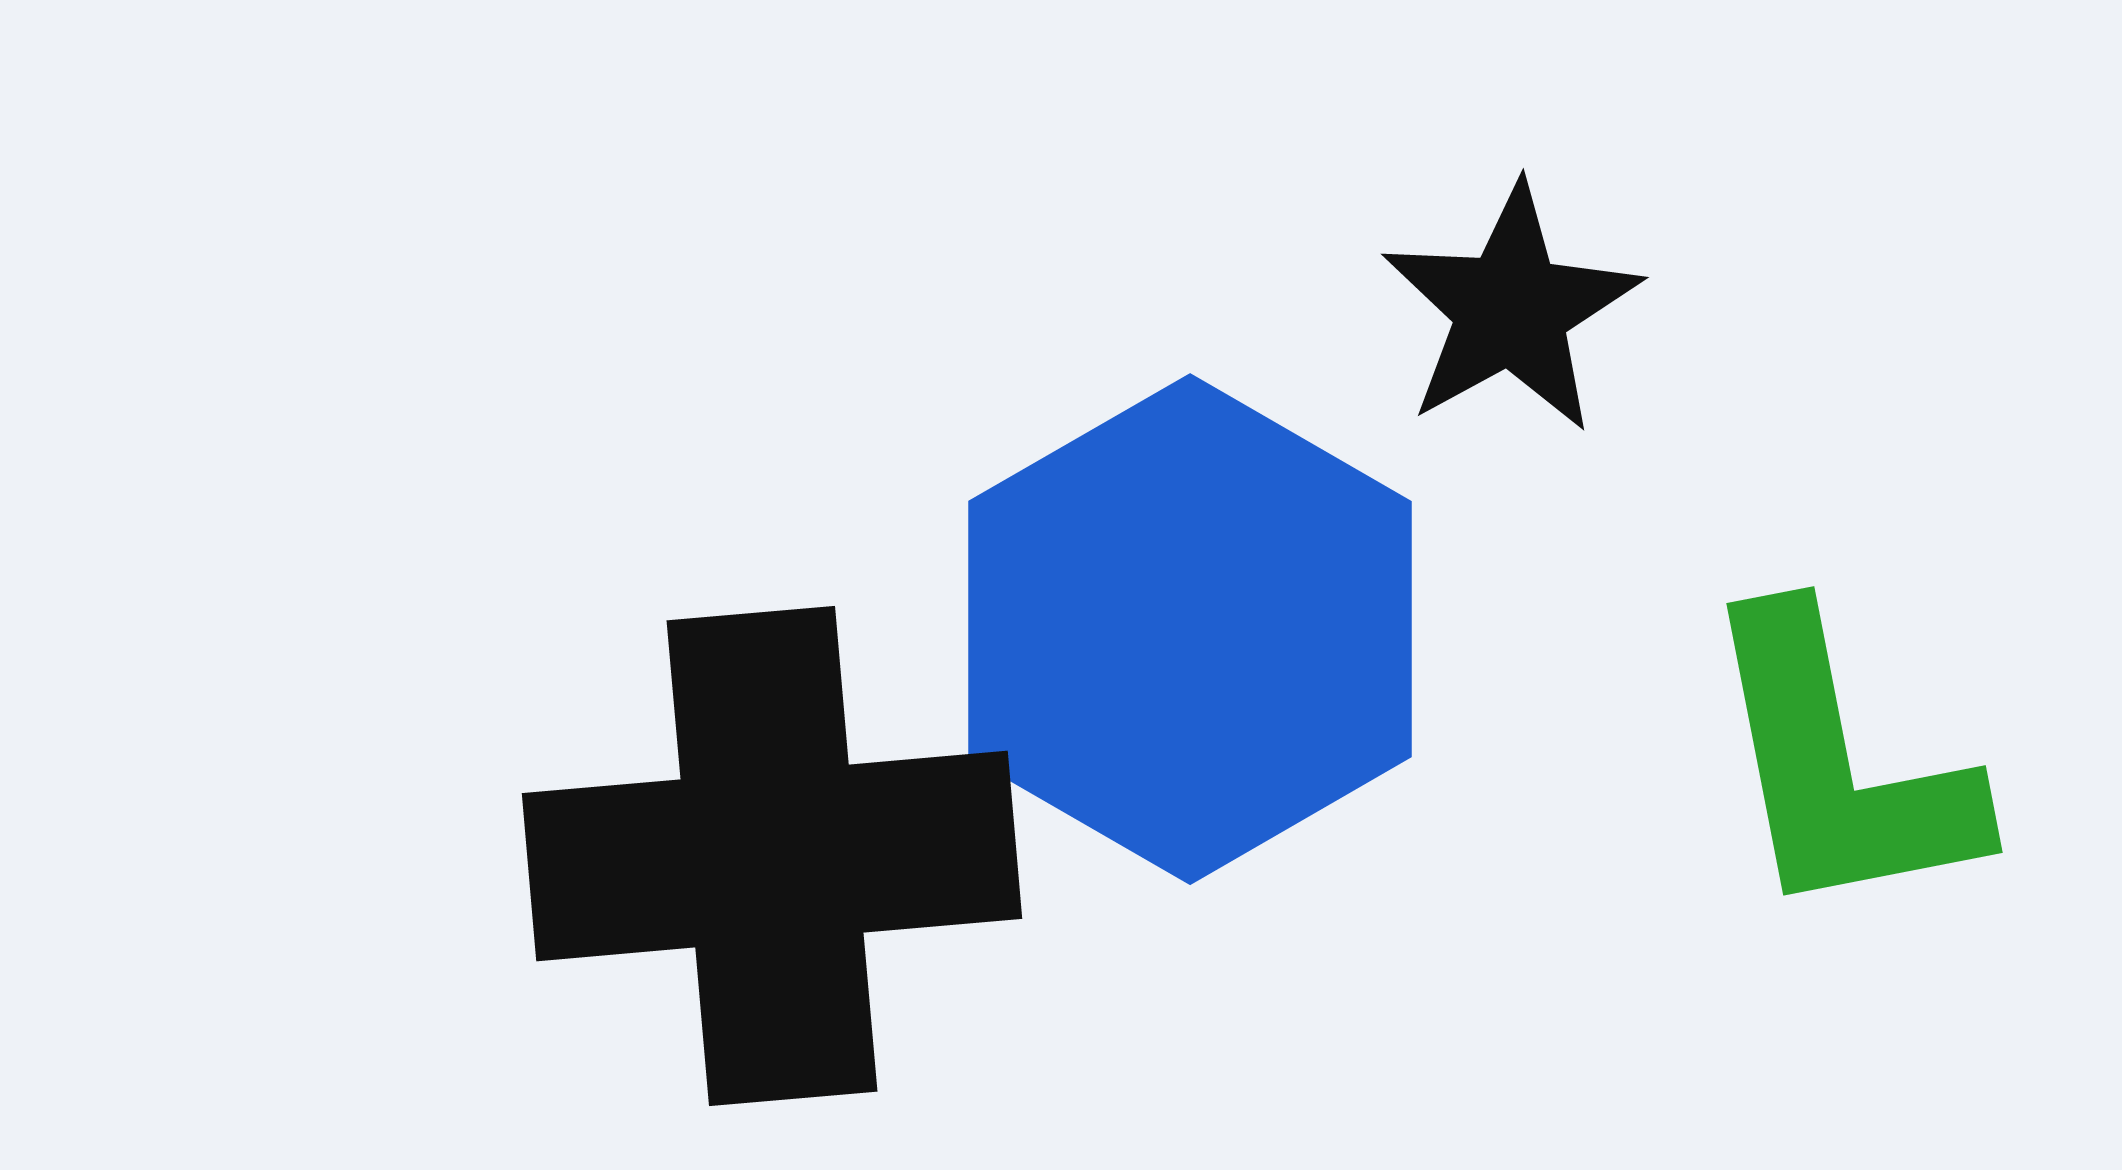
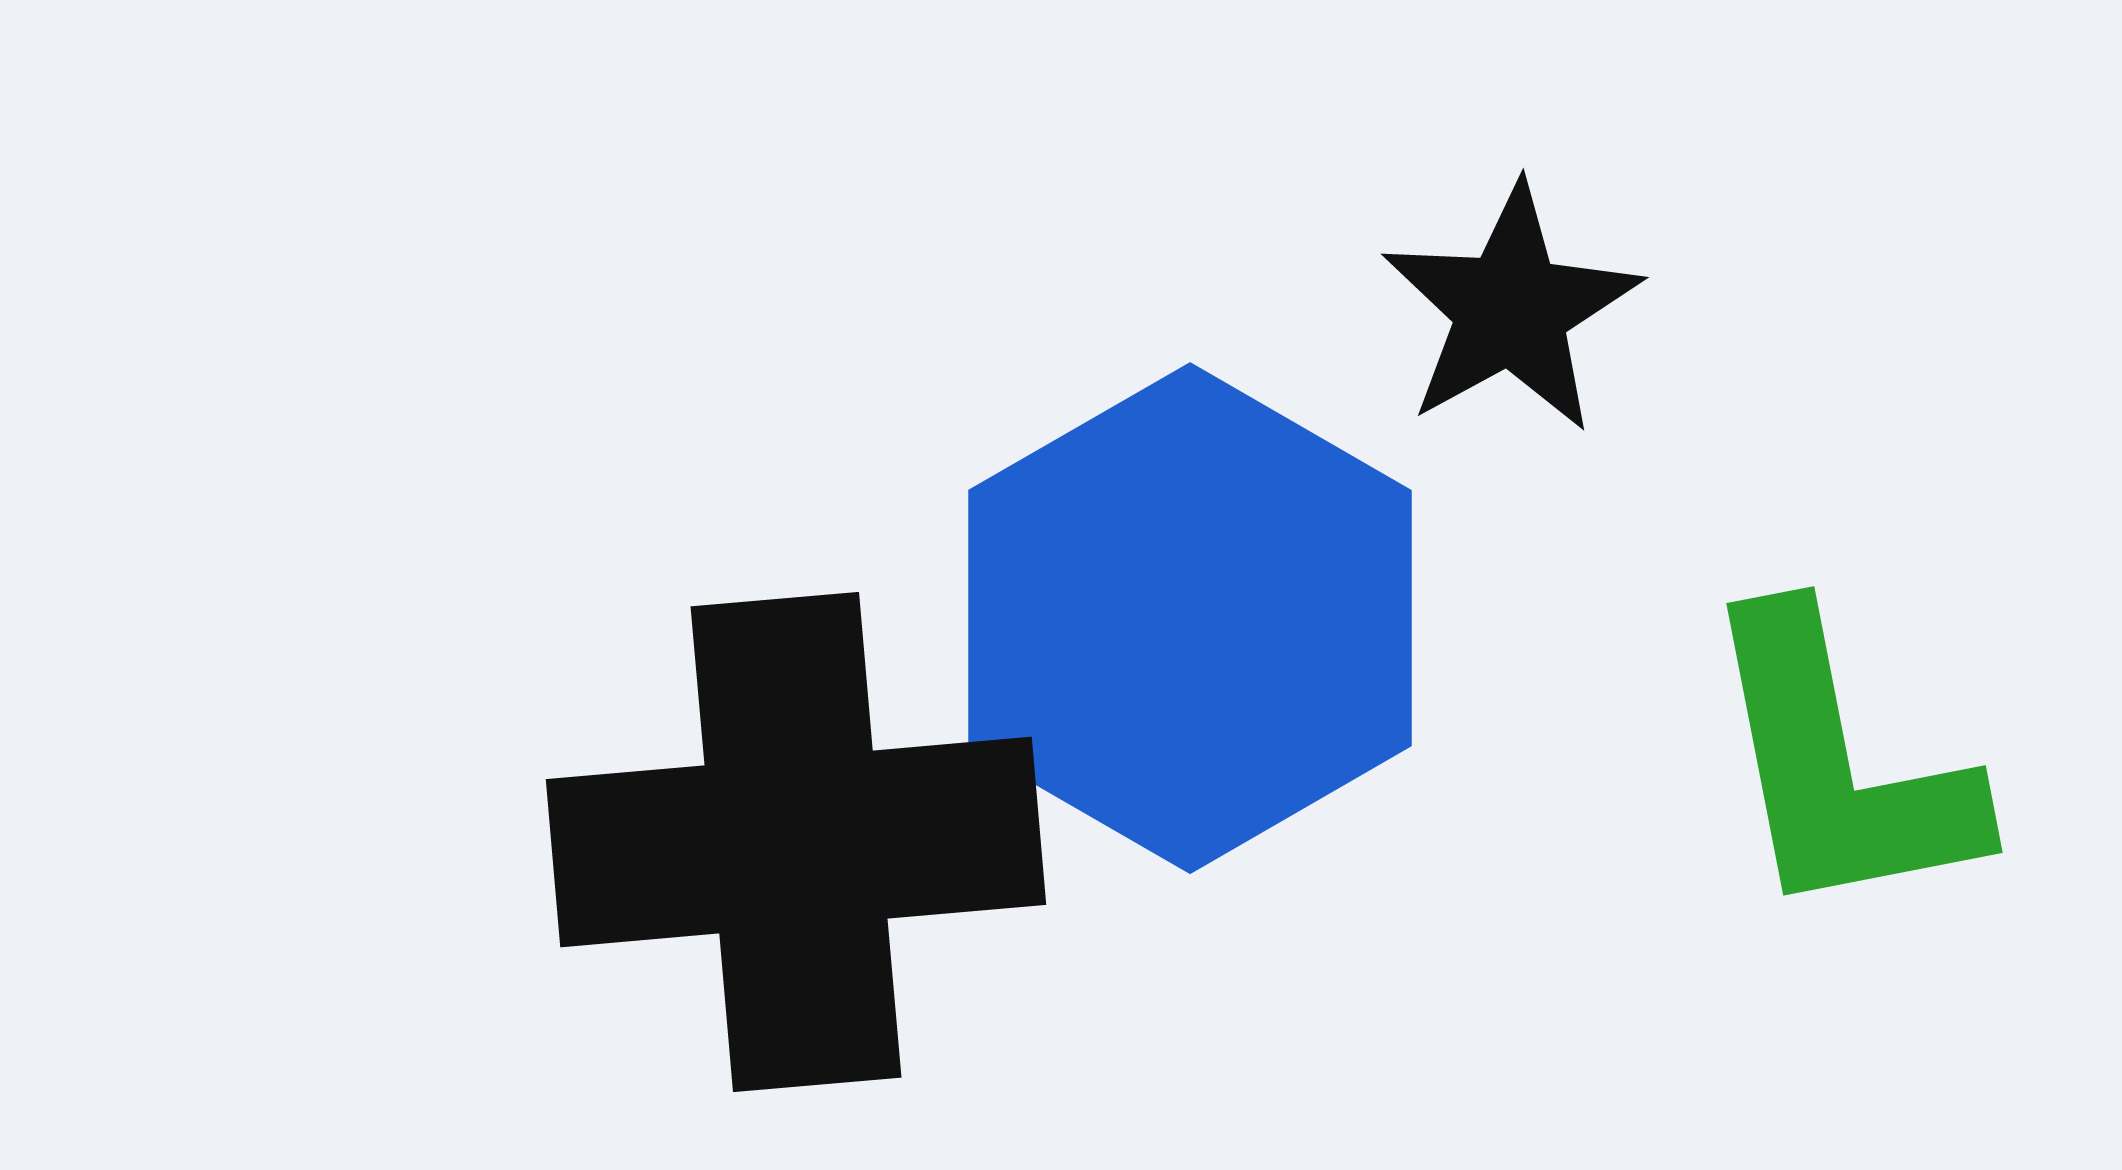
blue hexagon: moved 11 px up
black cross: moved 24 px right, 14 px up
